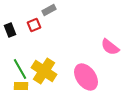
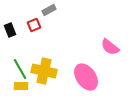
yellow cross: rotated 20 degrees counterclockwise
